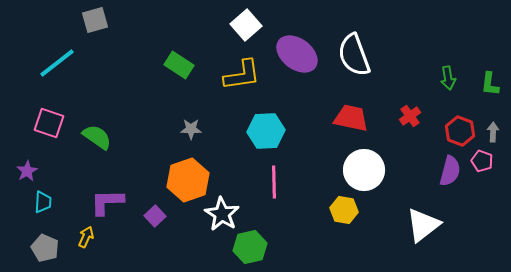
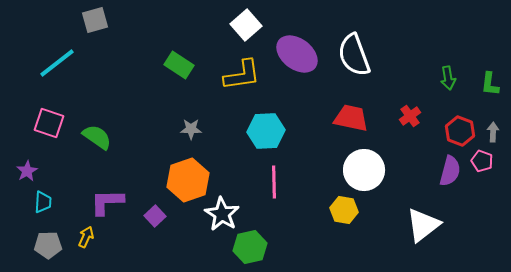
gray pentagon: moved 3 px right, 3 px up; rotated 24 degrees counterclockwise
